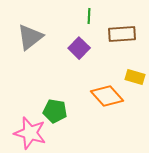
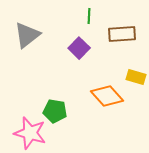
gray triangle: moved 3 px left, 2 px up
yellow rectangle: moved 1 px right
